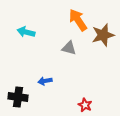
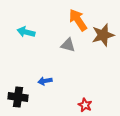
gray triangle: moved 1 px left, 3 px up
